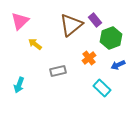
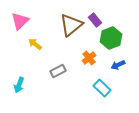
gray rectangle: rotated 14 degrees counterclockwise
